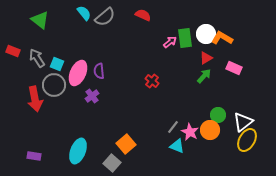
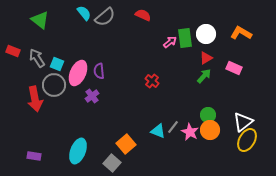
orange L-shape: moved 19 px right, 5 px up
green circle: moved 10 px left
cyan triangle: moved 19 px left, 15 px up
